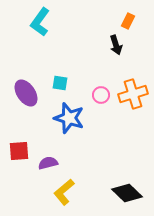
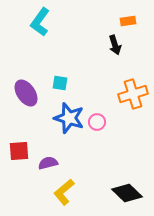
orange rectangle: rotated 56 degrees clockwise
black arrow: moved 1 px left
pink circle: moved 4 px left, 27 px down
